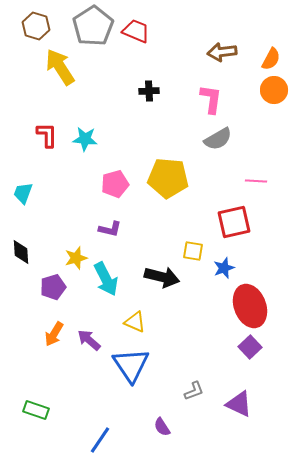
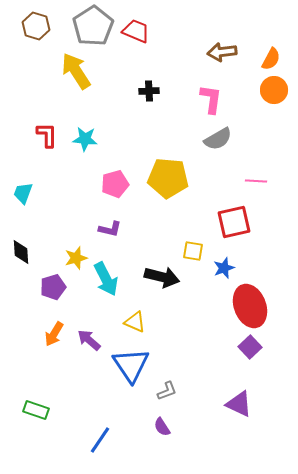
yellow arrow: moved 16 px right, 4 px down
gray L-shape: moved 27 px left
